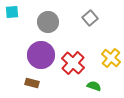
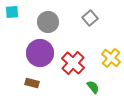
purple circle: moved 1 px left, 2 px up
green semicircle: moved 1 px left, 1 px down; rotated 32 degrees clockwise
